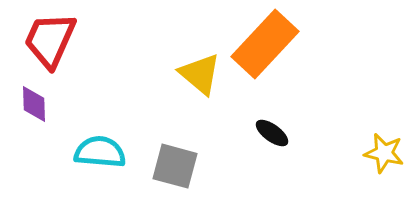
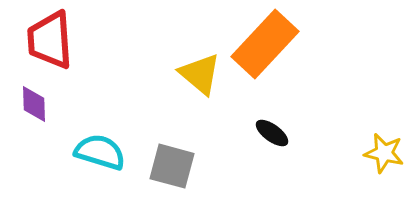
red trapezoid: rotated 28 degrees counterclockwise
cyan semicircle: rotated 12 degrees clockwise
gray square: moved 3 px left
